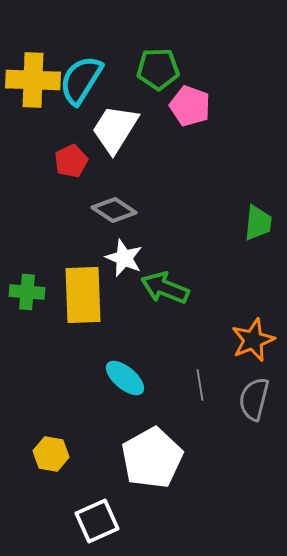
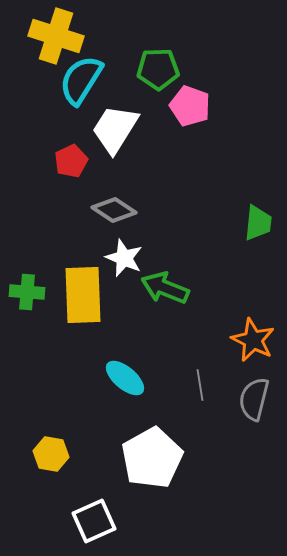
yellow cross: moved 23 px right, 44 px up; rotated 16 degrees clockwise
orange star: rotated 24 degrees counterclockwise
white square: moved 3 px left
